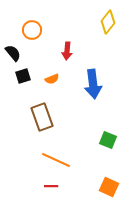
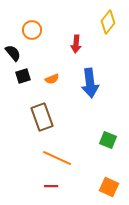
red arrow: moved 9 px right, 7 px up
blue arrow: moved 3 px left, 1 px up
orange line: moved 1 px right, 2 px up
